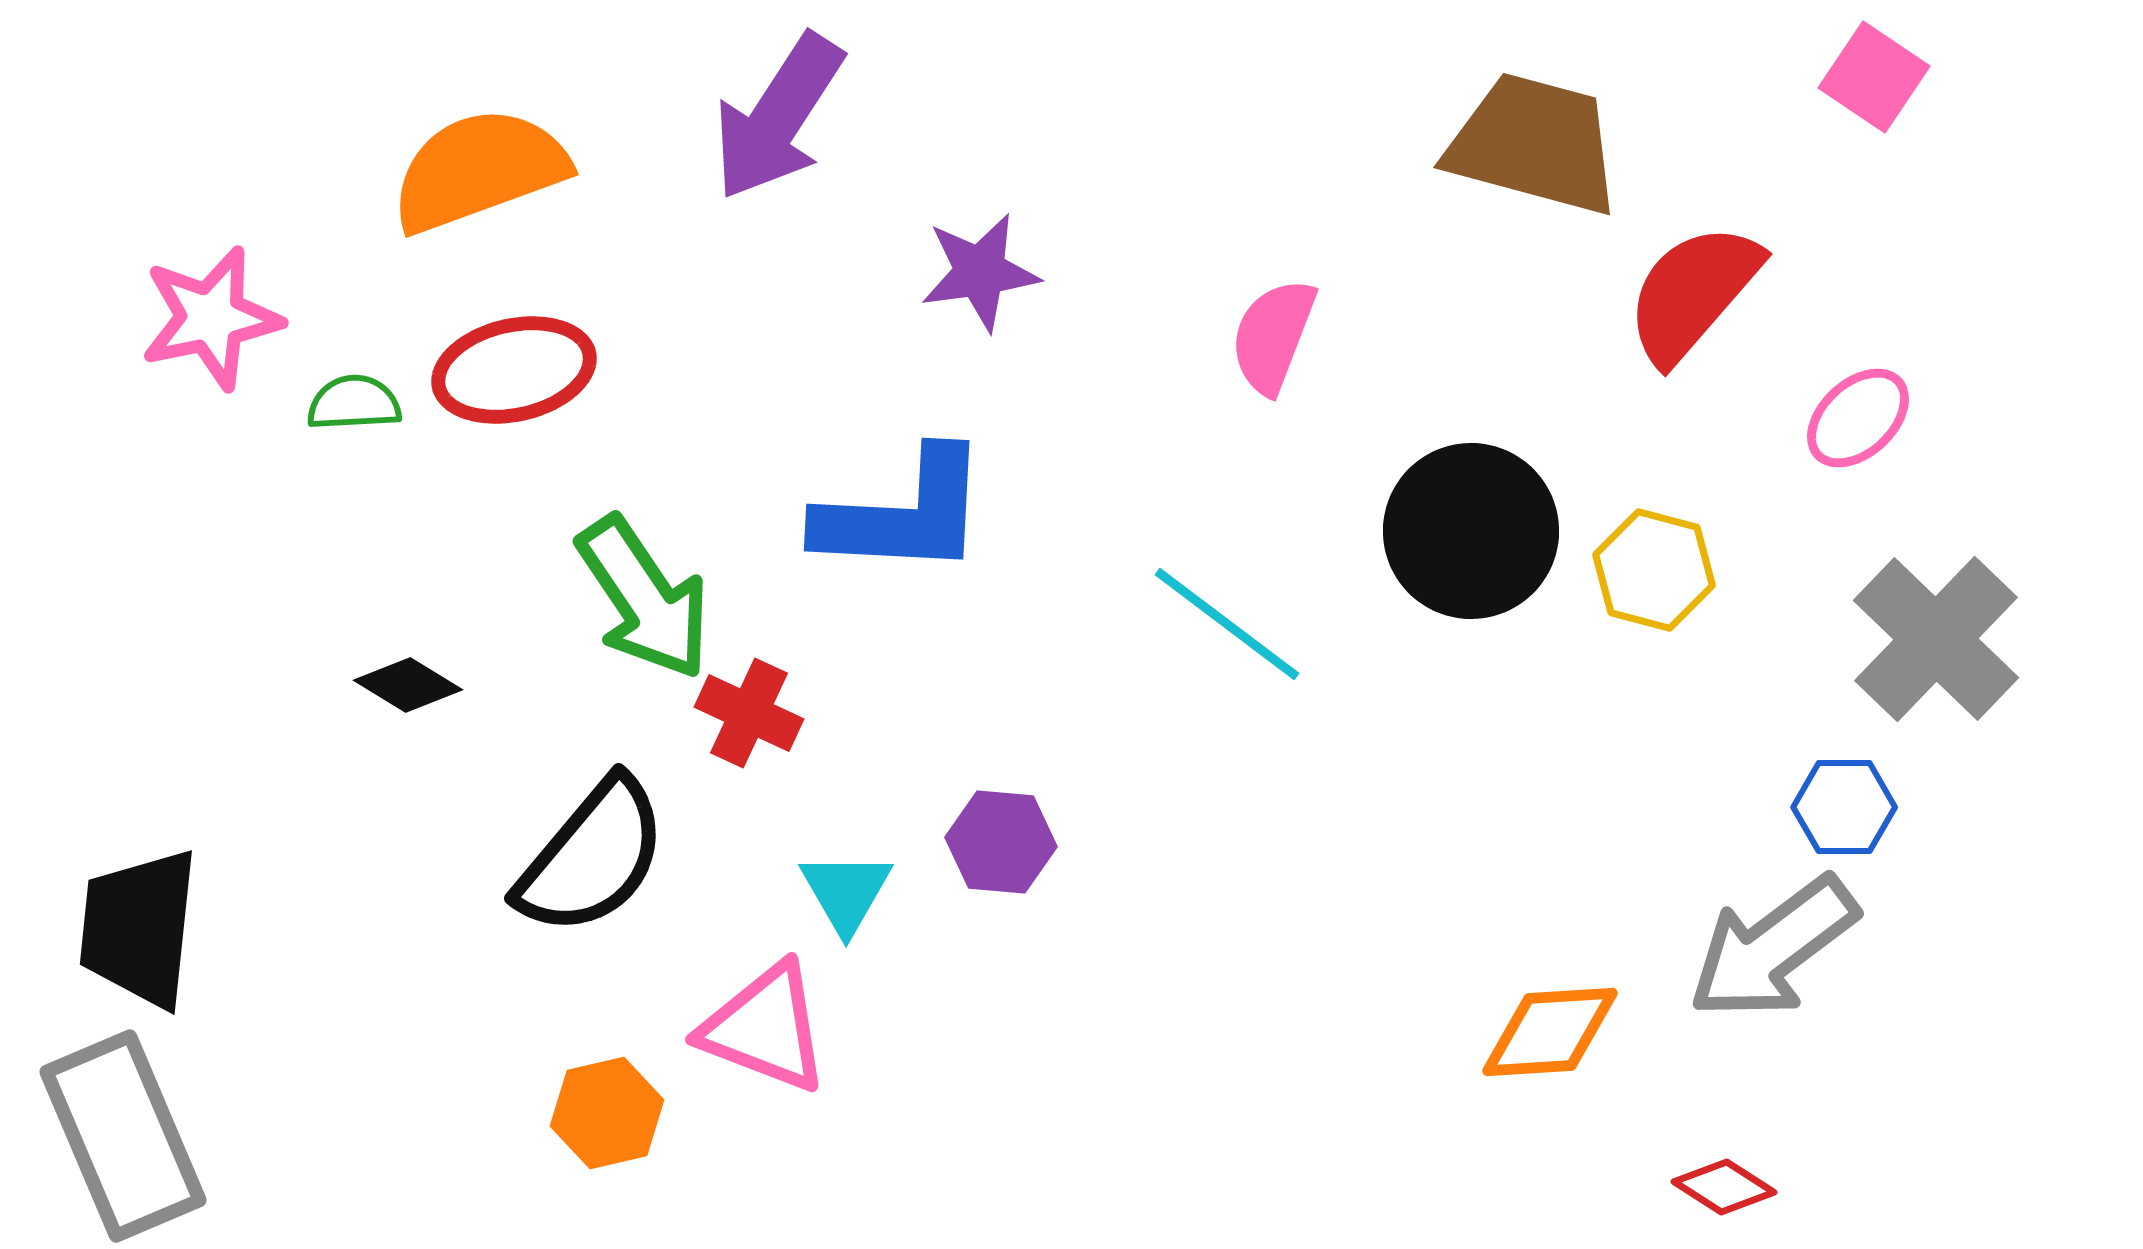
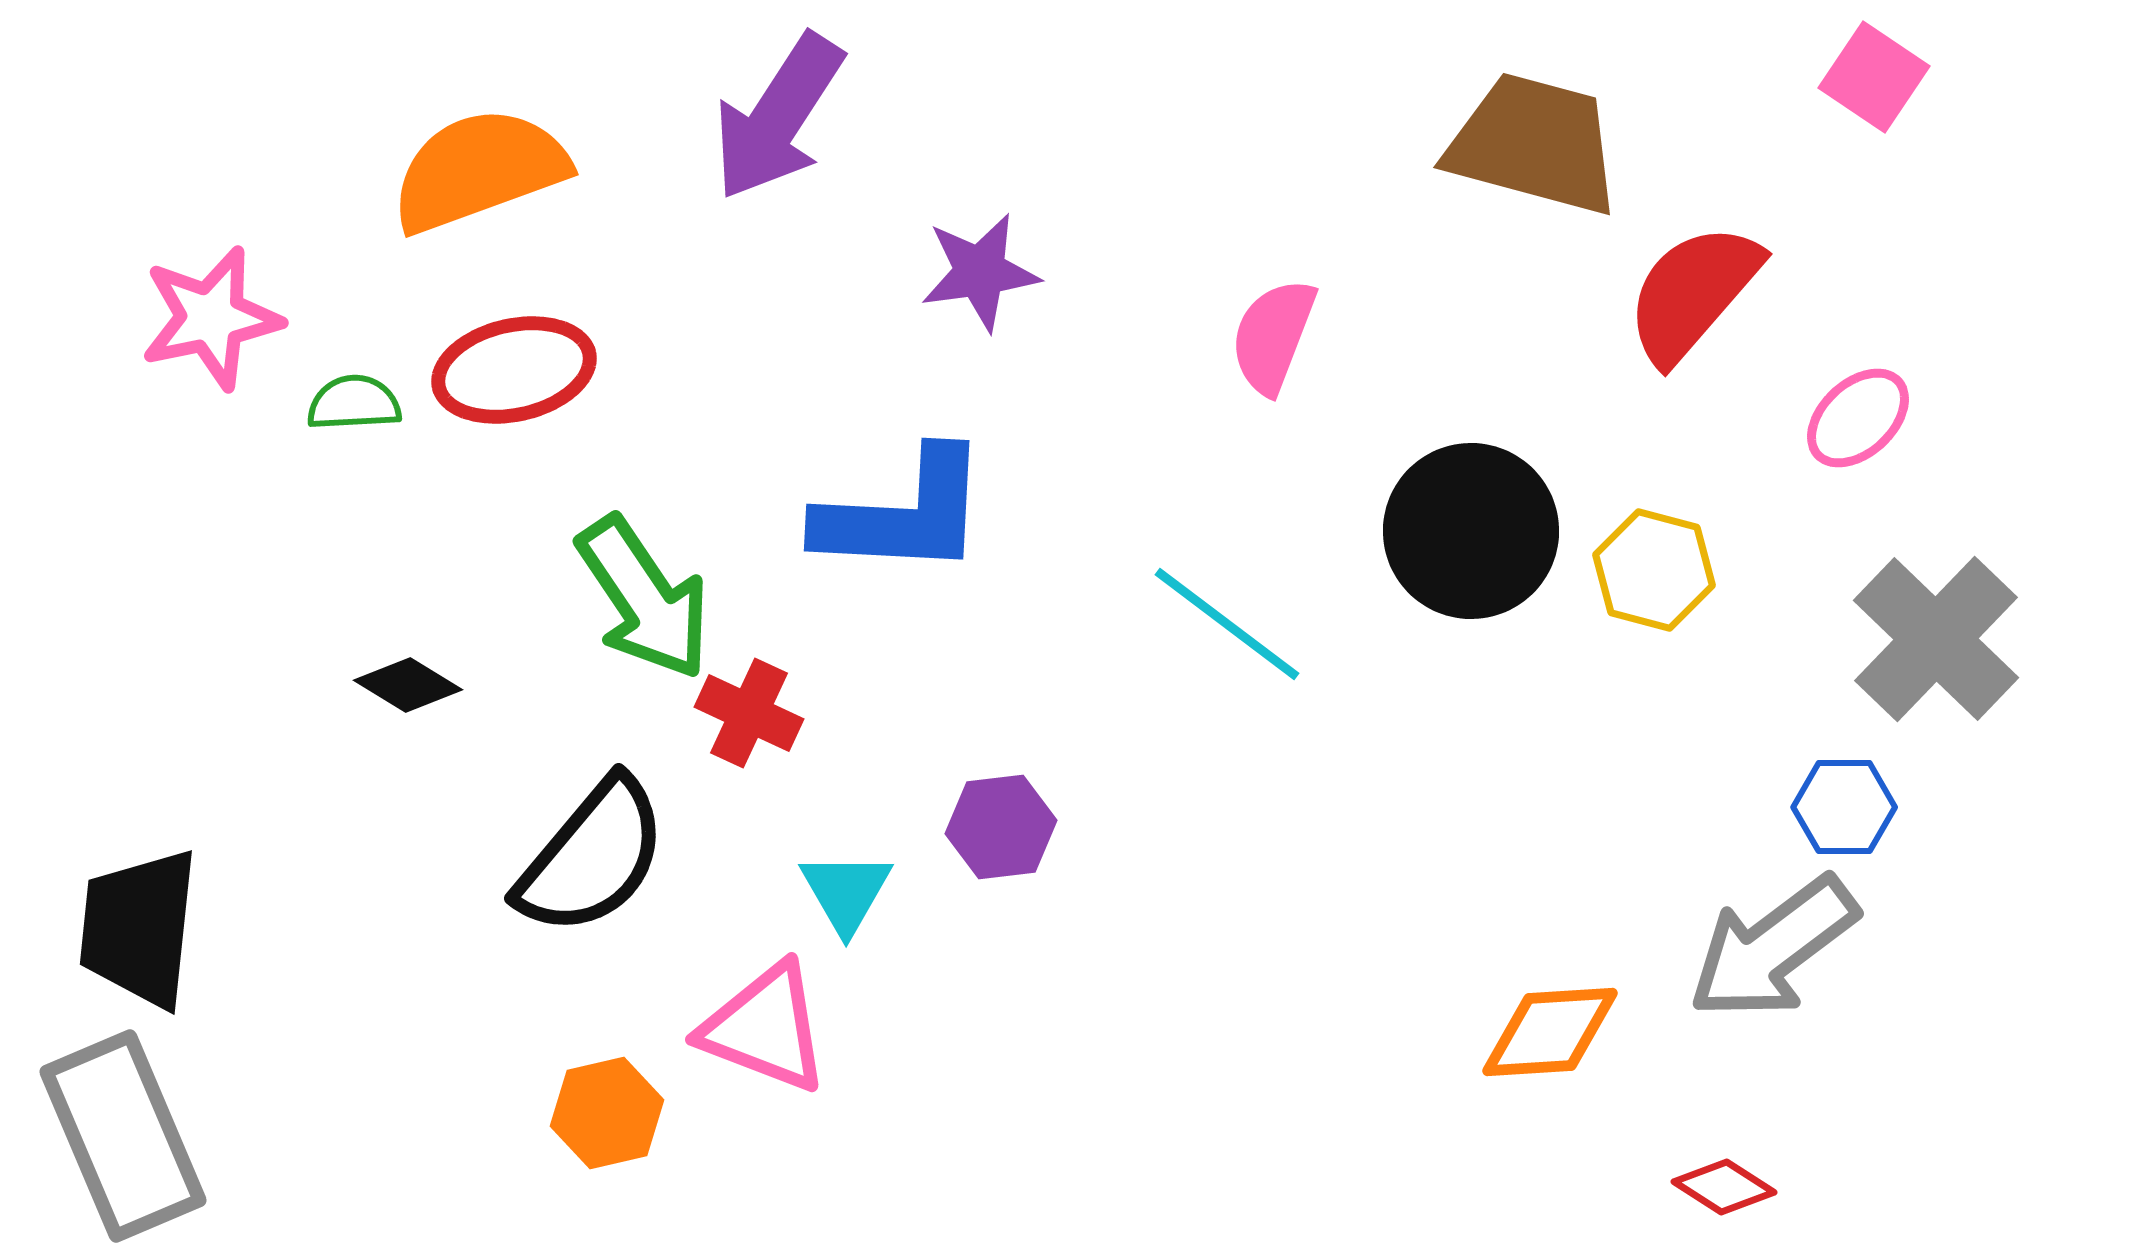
purple hexagon: moved 15 px up; rotated 12 degrees counterclockwise
